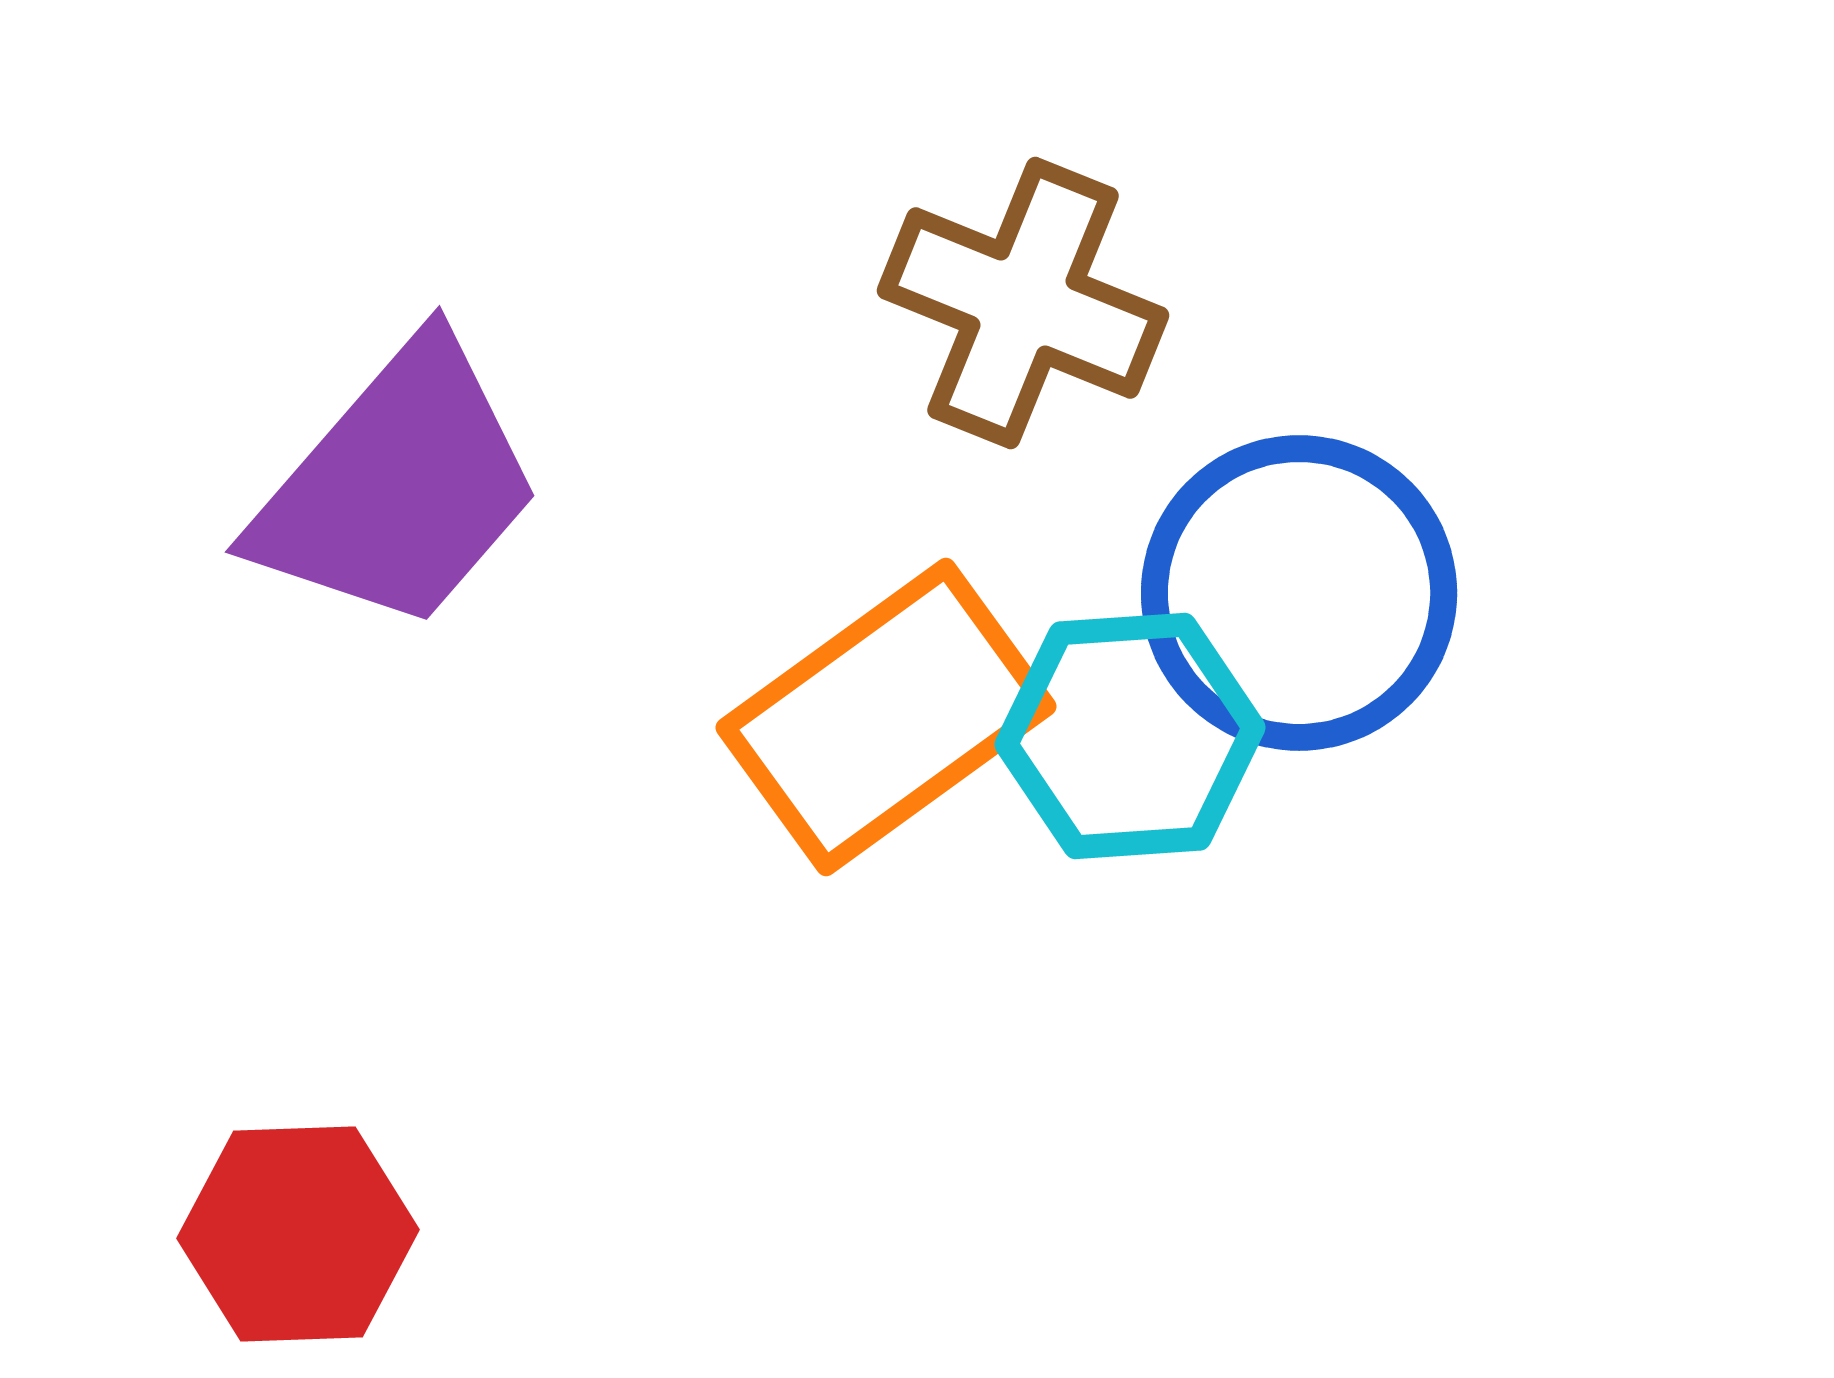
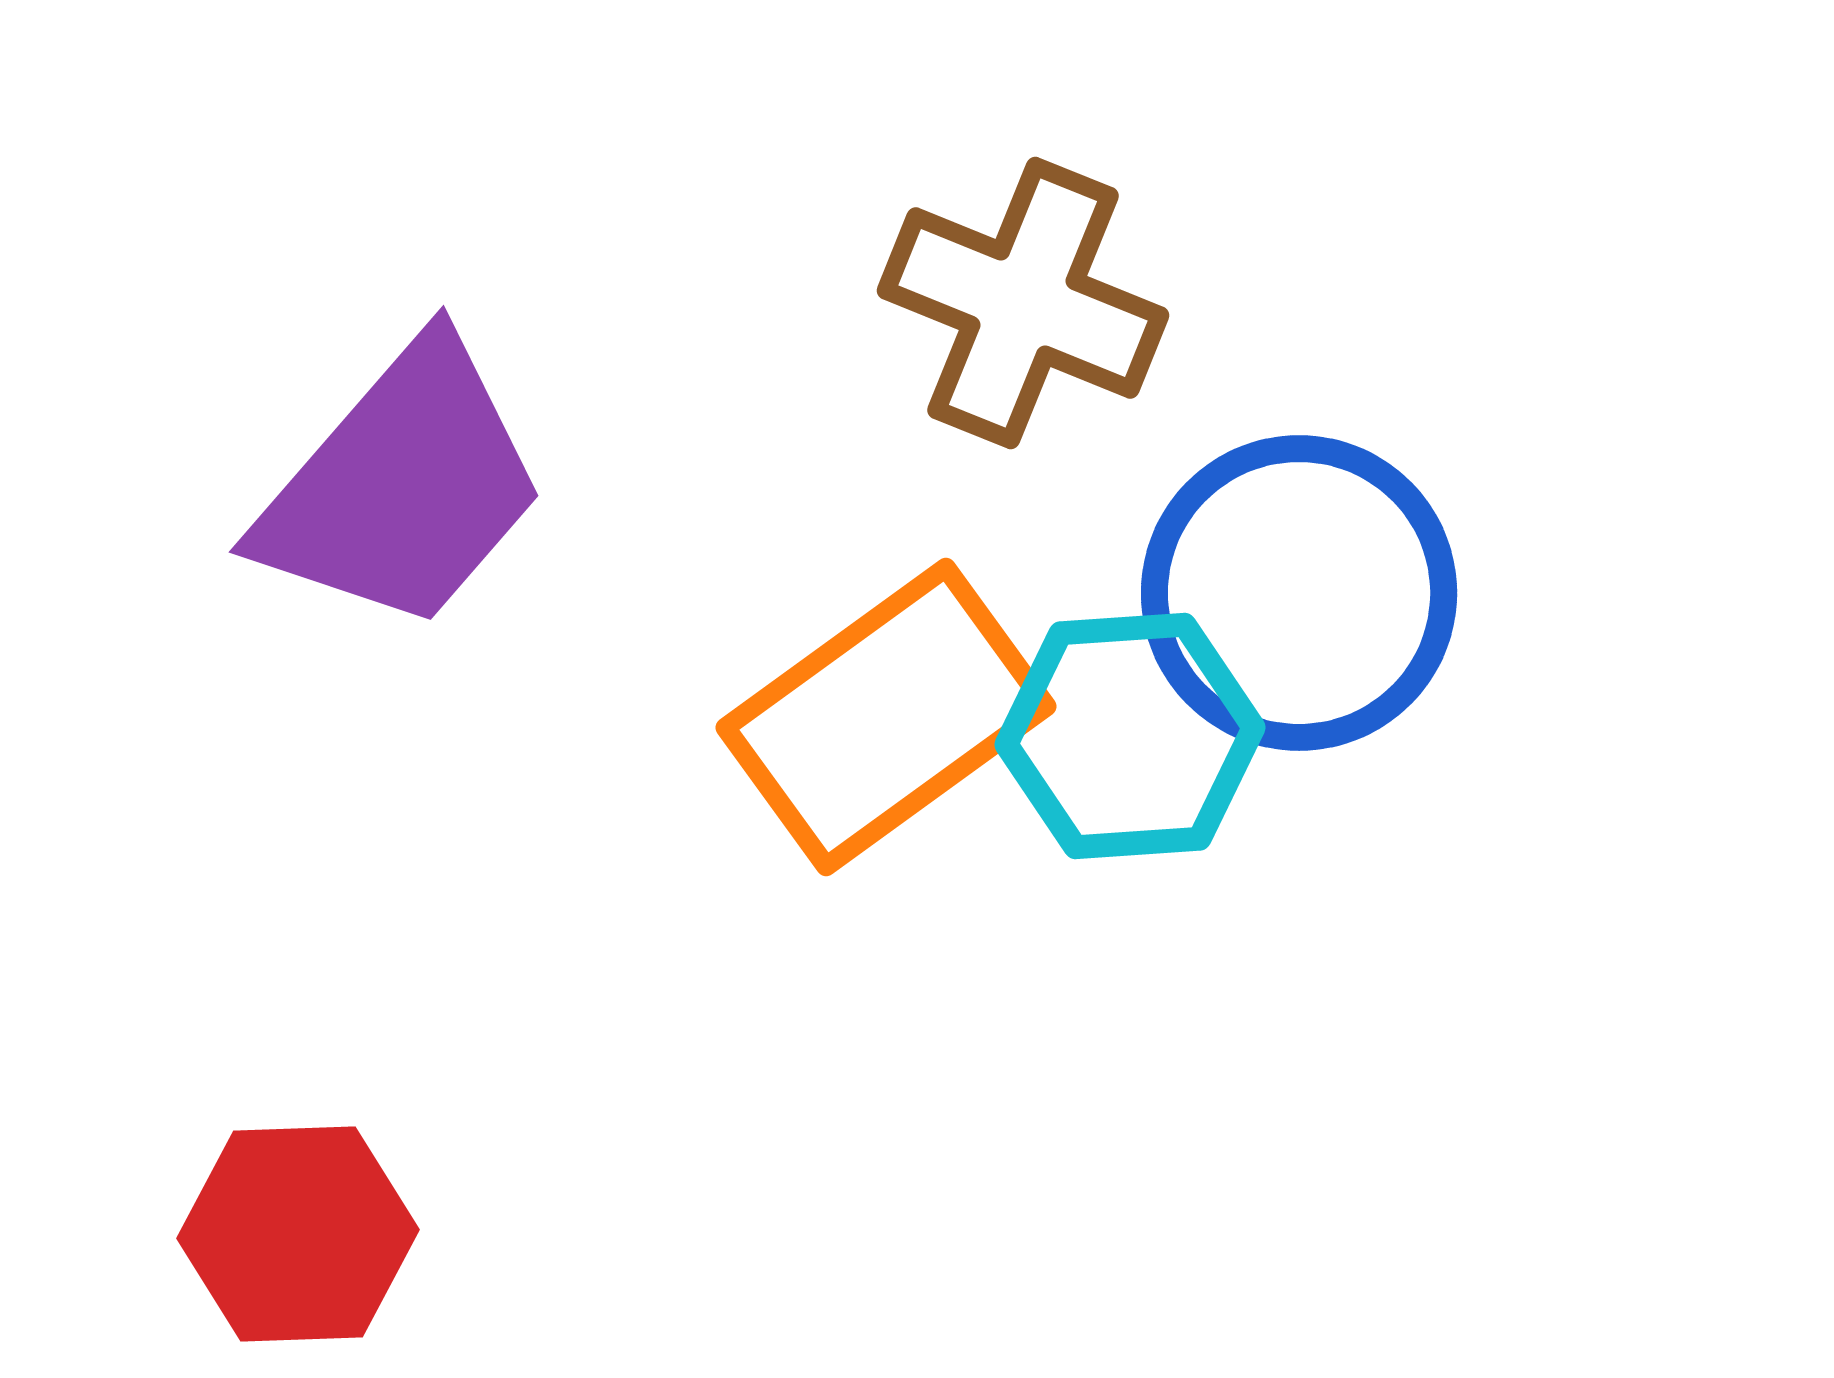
purple trapezoid: moved 4 px right
